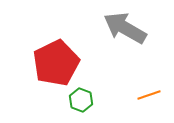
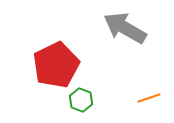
red pentagon: moved 2 px down
orange line: moved 3 px down
